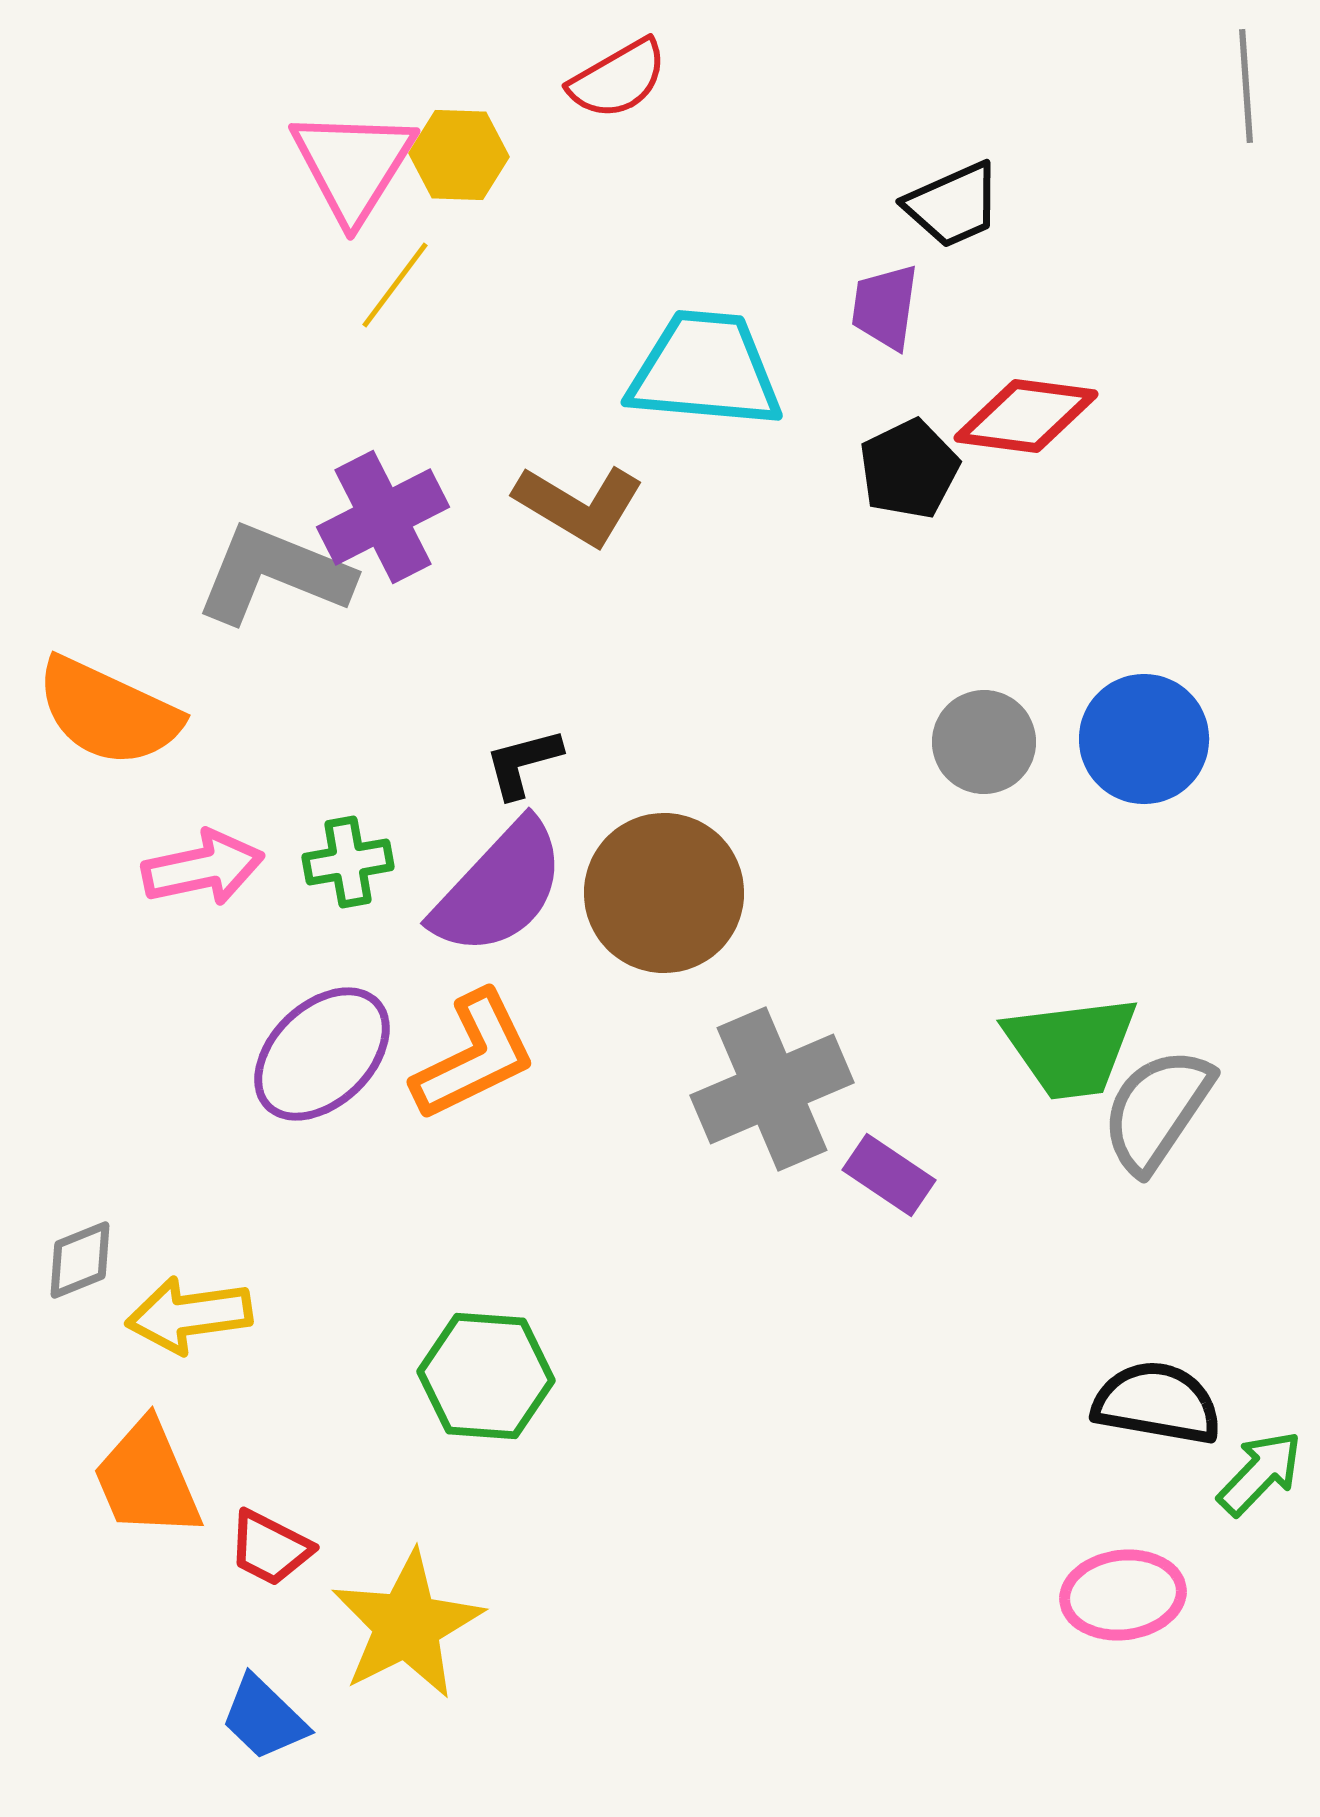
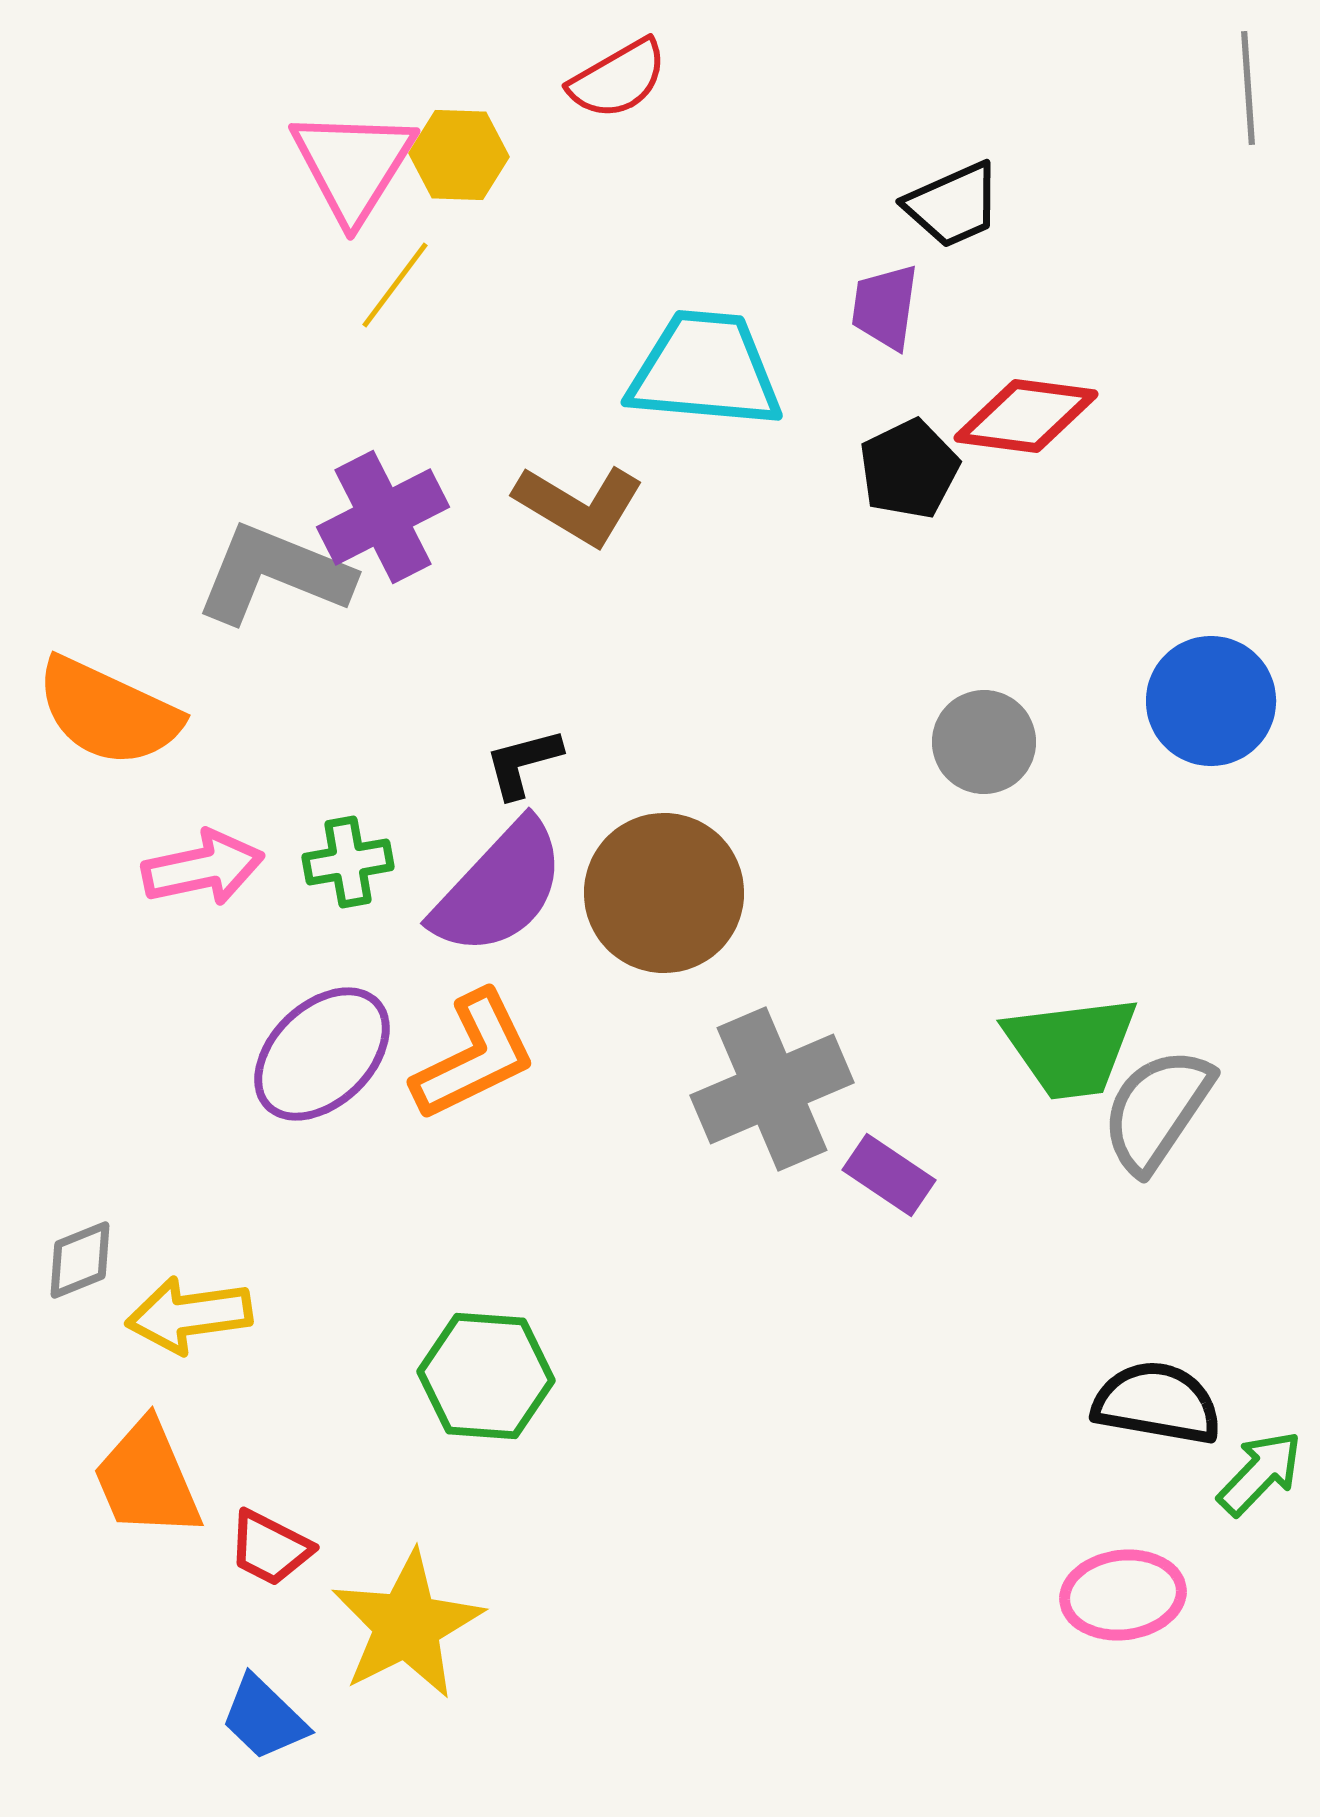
gray line: moved 2 px right, 2 px down
blue circle: moved 67 px right, 38 px up
